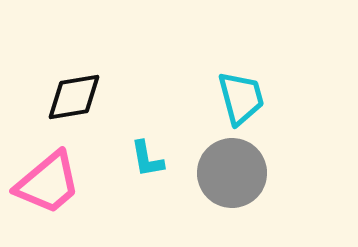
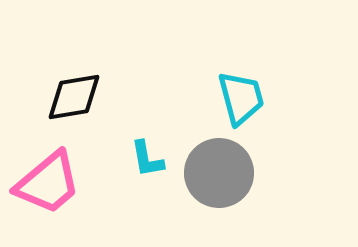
gray circle: moved 13 px left
